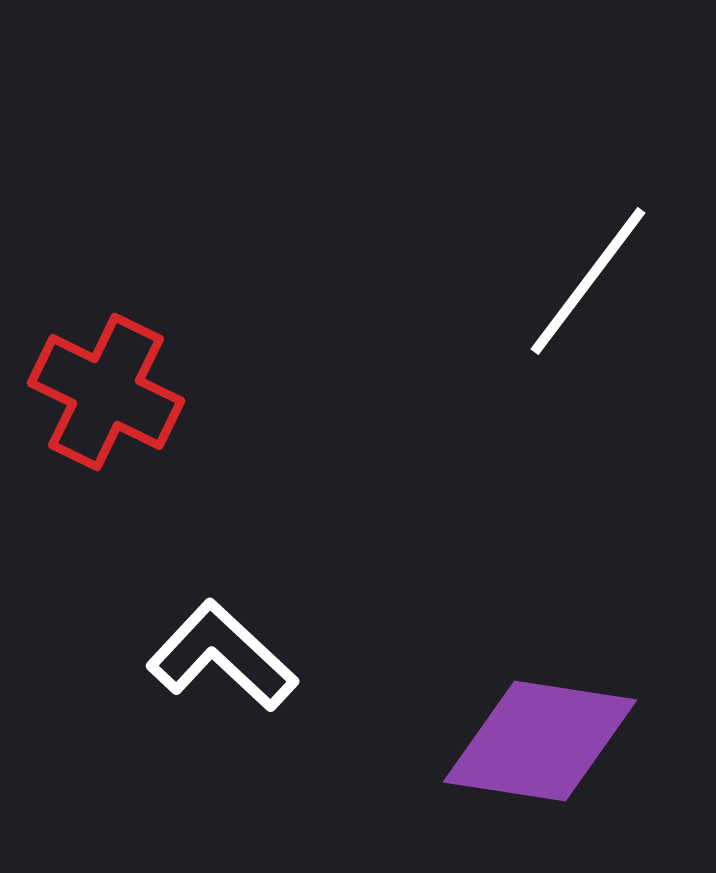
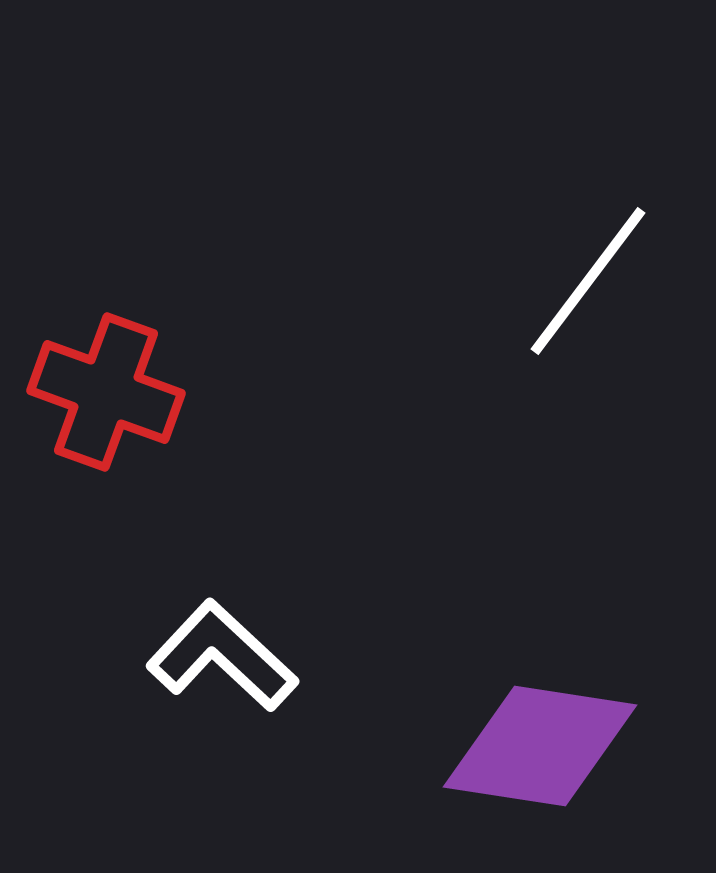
red cross: rotated 6 degrees counterclockwise
purple diamond: moved 5 px down
